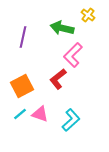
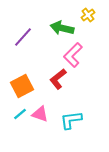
yellow cross: rotated 16 degrees clockwise
purple line: rotated 30 degrees clockwise
cyan L-shape: rotated 145 degrees counterclockwise
